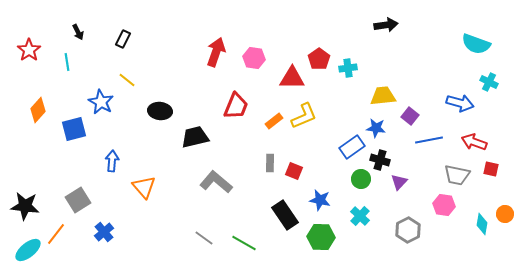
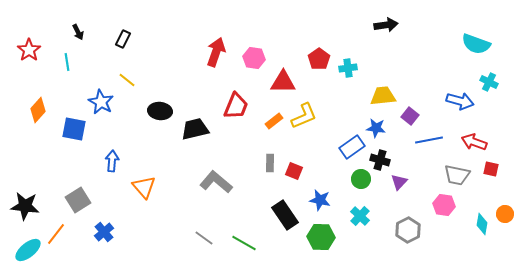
red triangle at (292, 78): moved 9 px left, 4 px down
blue arrow at (460, 103): moved 2 px up
blue square at (74, 129): rotated 25 degrees clockwise
black trapezoid at (195, 137): moved 8 px up
